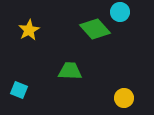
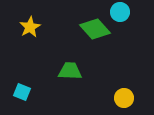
yellow star: moved 1 px right, 3 px up
cyan square: moved 3 px right, 2 px down
